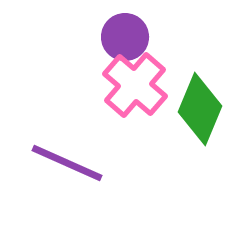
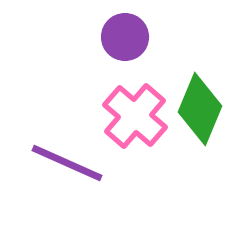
pink cross: moved 31 px down
